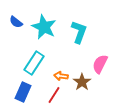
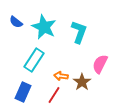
cyan rectangle: moved 3 px up
